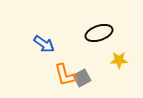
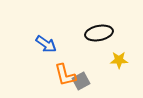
black ellipse: rotated 8 degrees clockwise
blue arrow: moved 2 px right
gray square: moved 1 px left, 3 px down
